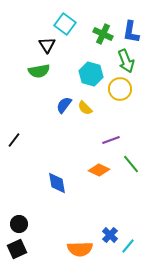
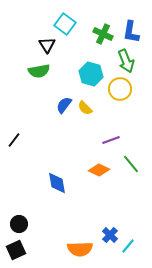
black square: moved 1 px left, 1 px down
